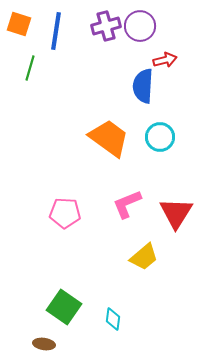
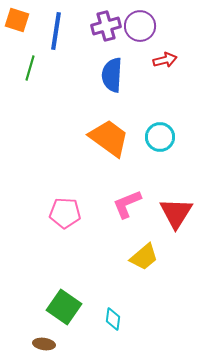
orange square: moved 2 px left, 4 px up
blue semicircle: moved 31 px left, 11 px up
